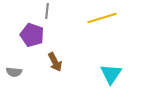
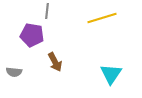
purple pentagon: rotated 10 degrees counterclockwise
